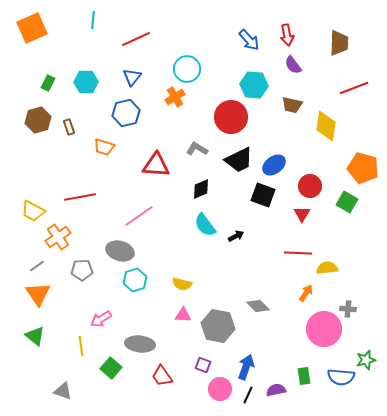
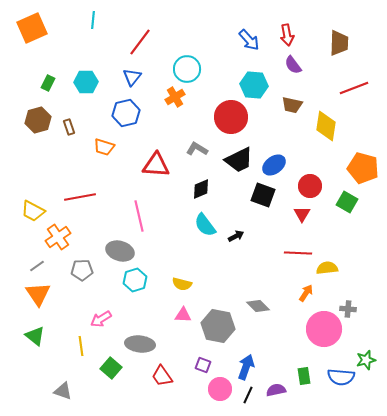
red line at (136, 39): moved 4 px right, 3 px down; rotated 28 degrees counterclockwise
pink line at (139, 216): rotated 68 degrees counterclockwise
